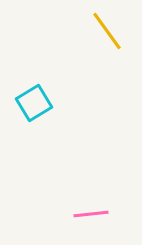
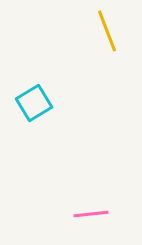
yellow line: rotated 15 degrees clockwise
